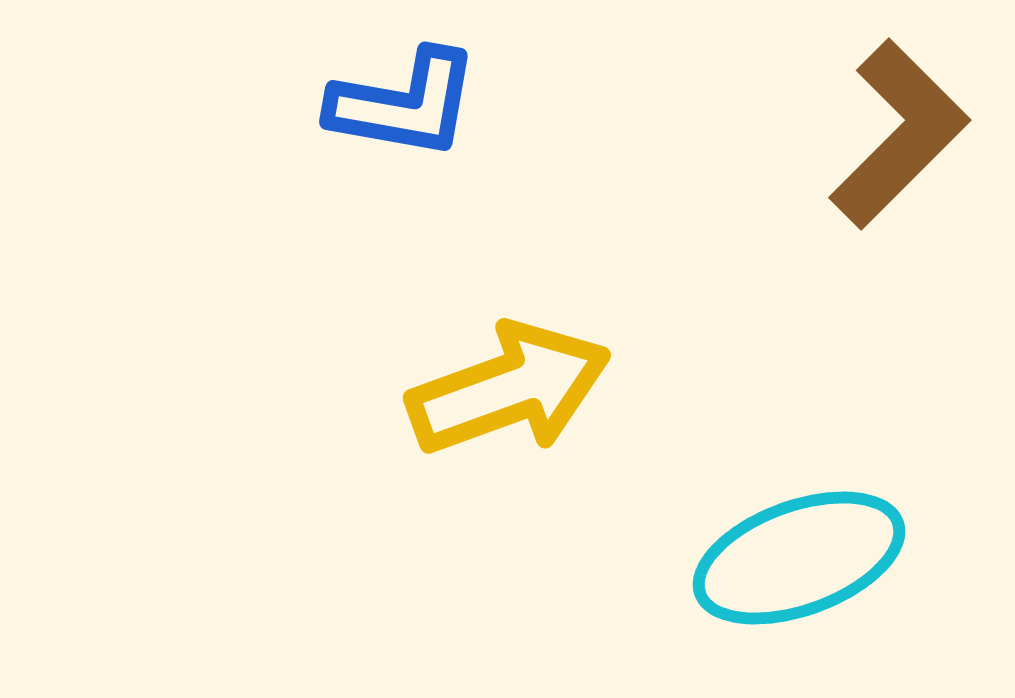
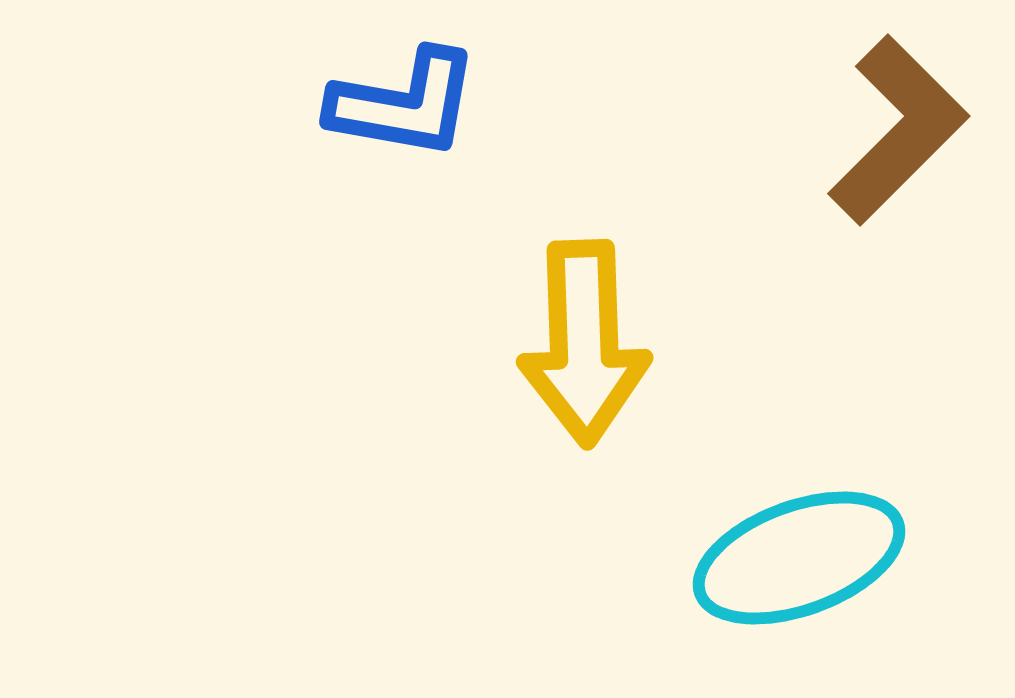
brown L-shape: moved 1 px left, 4 px up
yellow arrow: moved 75 px right, 46 px up; rotated 108 degrees clockwise
